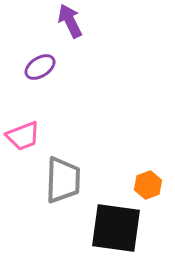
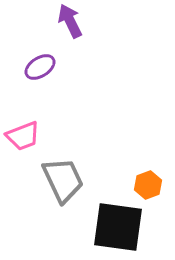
gray trapezoid: rotated 27 degrees counterclockwise
black square: moved 2 px right, 1 px up
